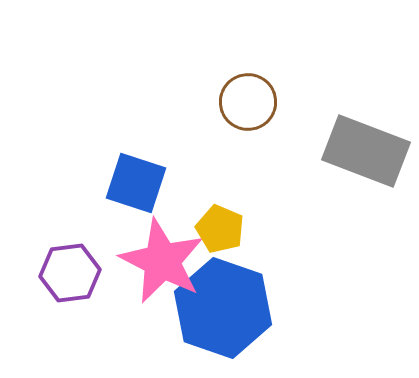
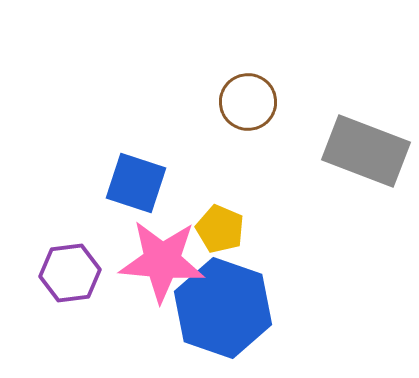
pink star: rotated 22 degrees counterclockwise
